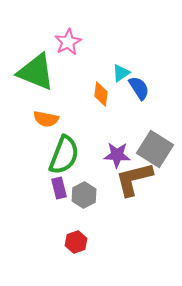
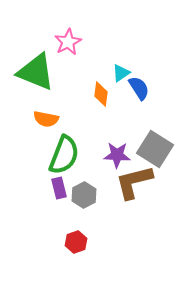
brown L-shape: moved 3 px down
